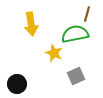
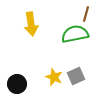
brown line: moved 1 px left
yellow star: moved 24 px down
